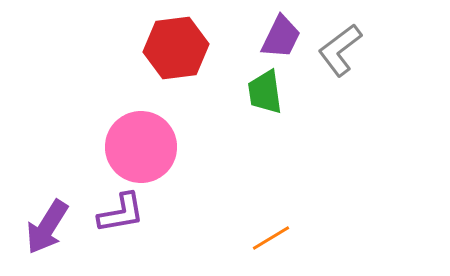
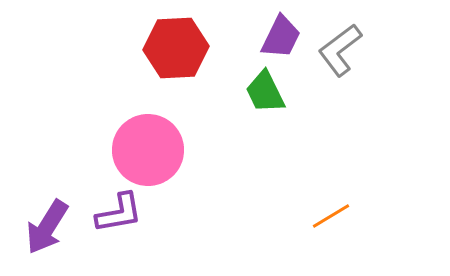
red hexagon: rotated 4 degrees clockwise
green trapezoid: rotated 18 degrees counterclockwise
pink circle: moved 7 px right, 3 px down
purple L-shape: moved 2 px left
orange line: moved 60 px right, 22 px up
